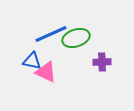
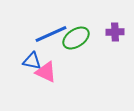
green ellipse: rotated 16 degrees counterclockwise
purple cross: moved 13 px right, 30 px up
